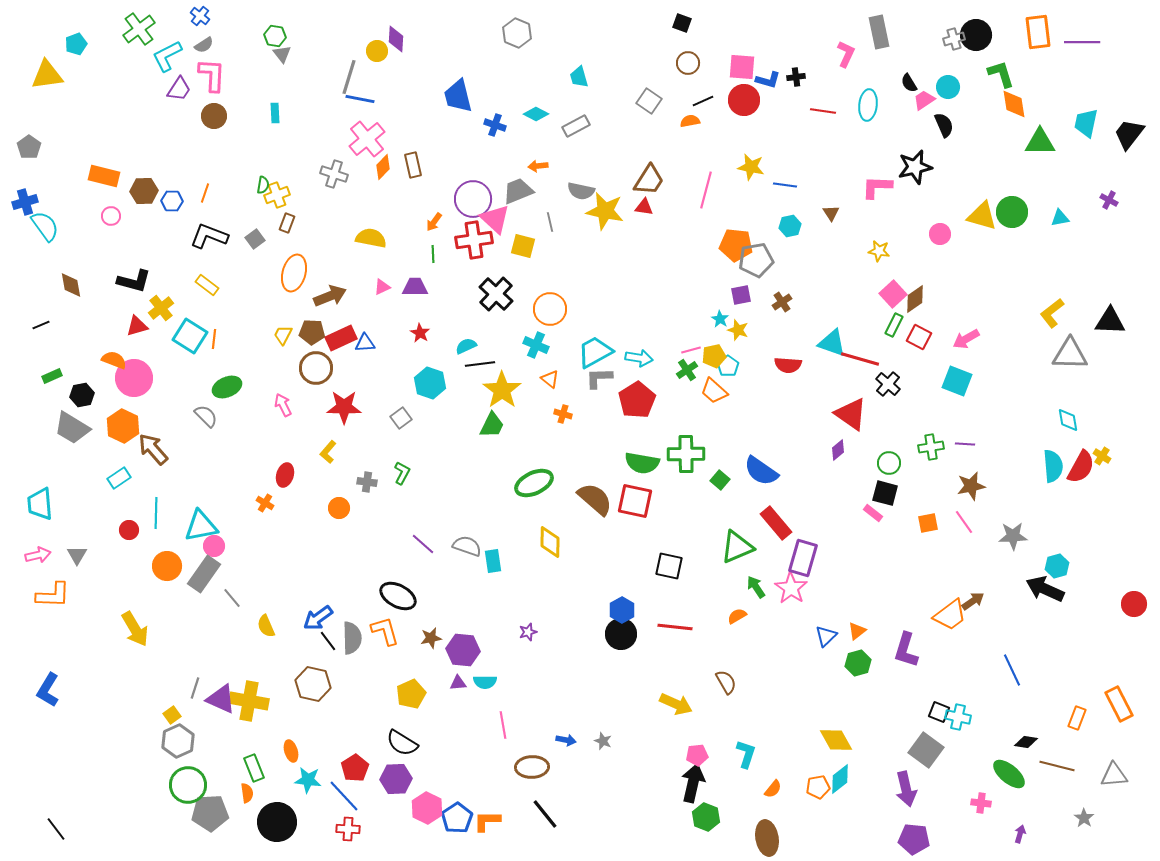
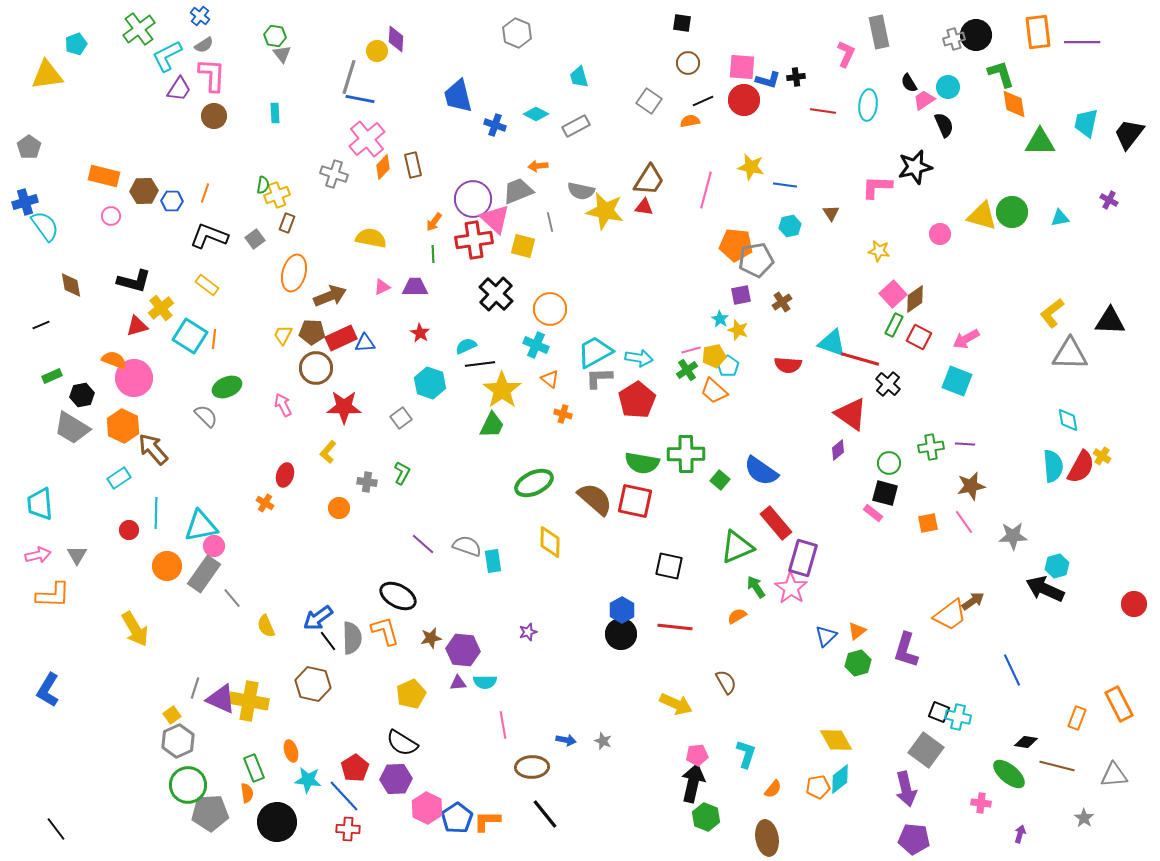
black square at (682, 23): rotated 12 degrees counterclockwise
